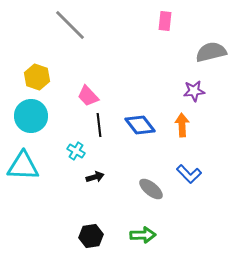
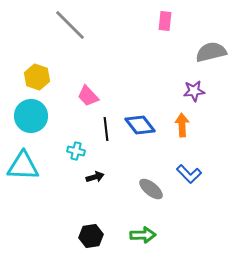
black line: moved 7 px right, 4 px down
cyan cross: rotated 18 degrees counterclockwise
